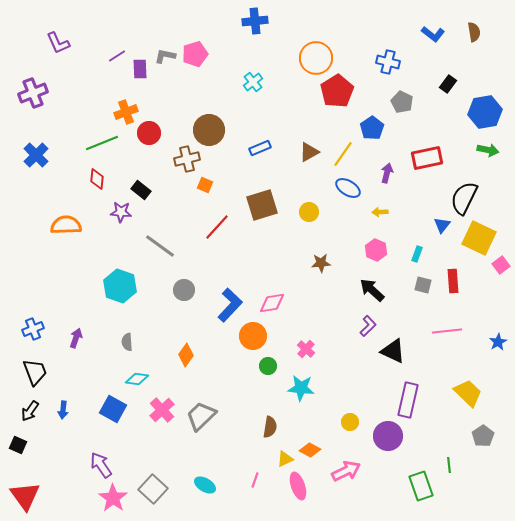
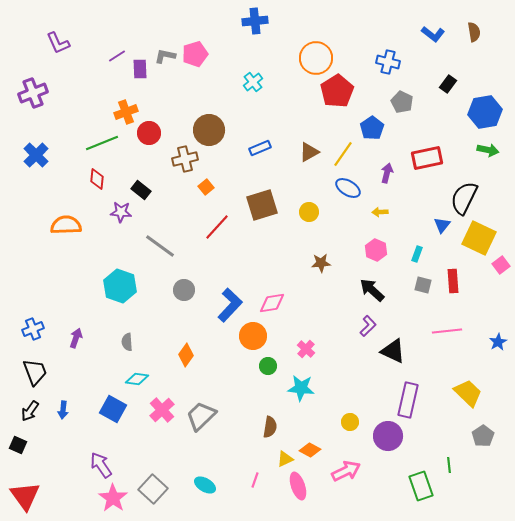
brown cross at (187, 159): moved 2 px left
orange square at (205, 185): moved 1 px right, 2 px down; rotated 28 degrees clockwise
